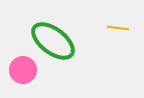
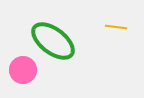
yellow line: moved 2 px left, 1 px up
